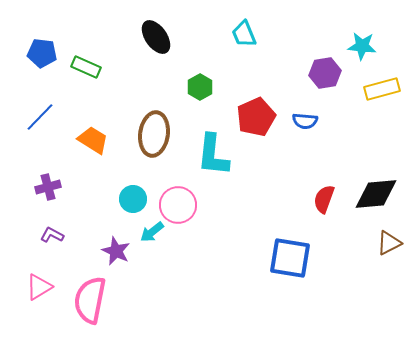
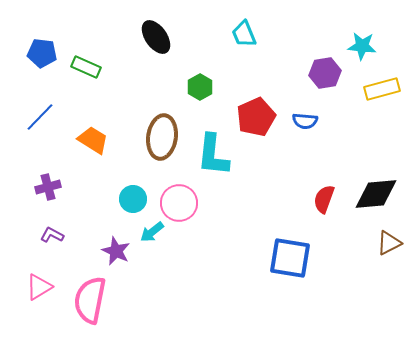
brown ellipse: moved 8 px right, 3 px down
pink circle: moved 1 px right, 2 px up
